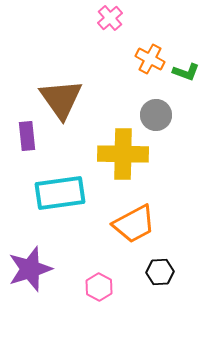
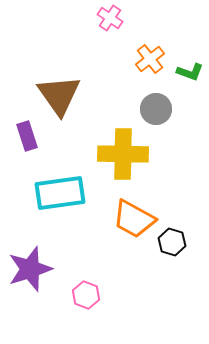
pink cross: rotated 15 degrees counterclockwise
orange cross: rotated 24 degrees clockwise
green L-shape: moved 4 px right
brown triangle: moved 2 px left, 4 px up
gray circle: moved 6 px up
purple rectangle: rotated 12 degrees counterclockwise
orange trapezoid: moved 5 px up; rotated 57 degrees clockwise
black hexagon: moved 12 px right, 30 px up; rotated 20 degrees clockwise
pink hexagon: moved 13 px left, 8 px down; rotated 8 degrees counterclockwise
